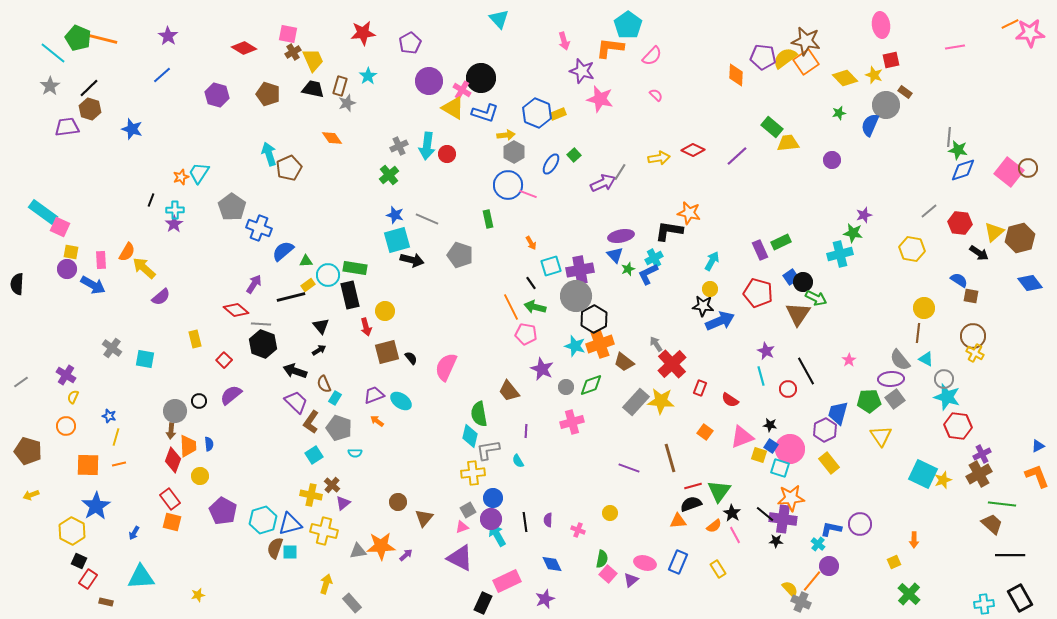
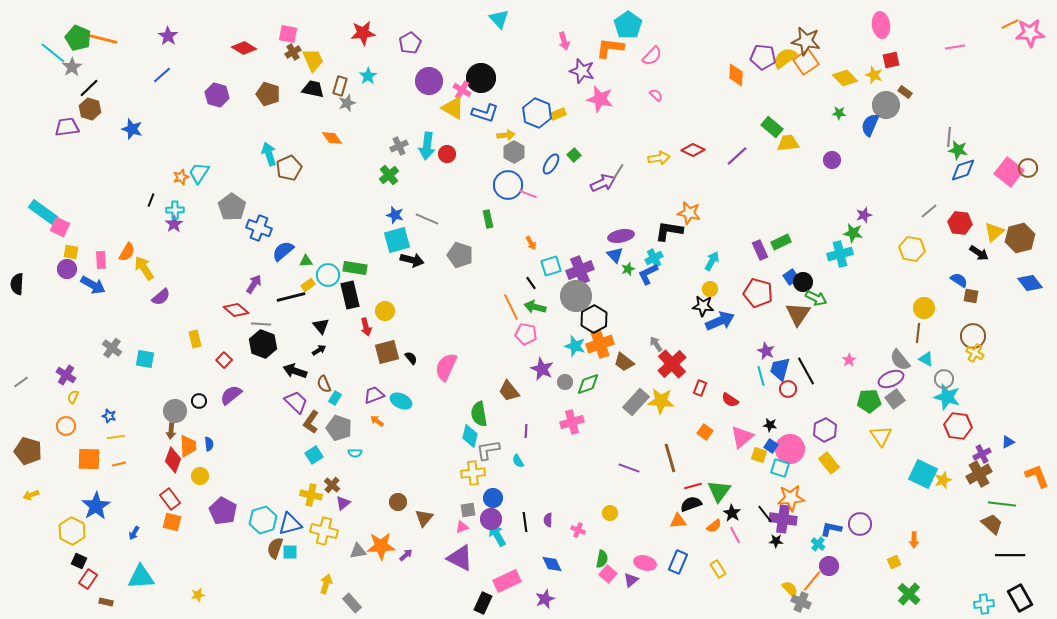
gray star at (50, 86): moved 22 px right, 19 px up
green star at (839, 113): rotated 16 degrees clockwise
gray line at (620, 172): moved 2 px left
yellow arrow at (144, 268): rotated 15 degrees clockwise
purple cross at (580, 270): rotated 12 degrees counterclockwise
purple ellipse at (891, 379): rotated 20 degrees counterclockwise
green diamond at (591, 385): moved 3 px left, 1 px up
gray circle at (566, 387): moved 1 px left, 5 px up
cyan ellipse at (401, 401): rotated 10 degrees counterclockwise
blue trapezoid at (838, 413): moved 58 px left, 44 px up
yellow line at (116, 437): rotated 66 degrees clockwise
pink triangle at (742, 437): rotated 20 degrees counterclockwise
blue triangle at (1038, 446): moved 30 px left, 4 px up
orange square at (88, 465): moved 1 px right, 6 px up
gray square at (468, 510): rotated 21 degrees clockwise
black line at (765, 514): rotated 12 degrees clockwise
